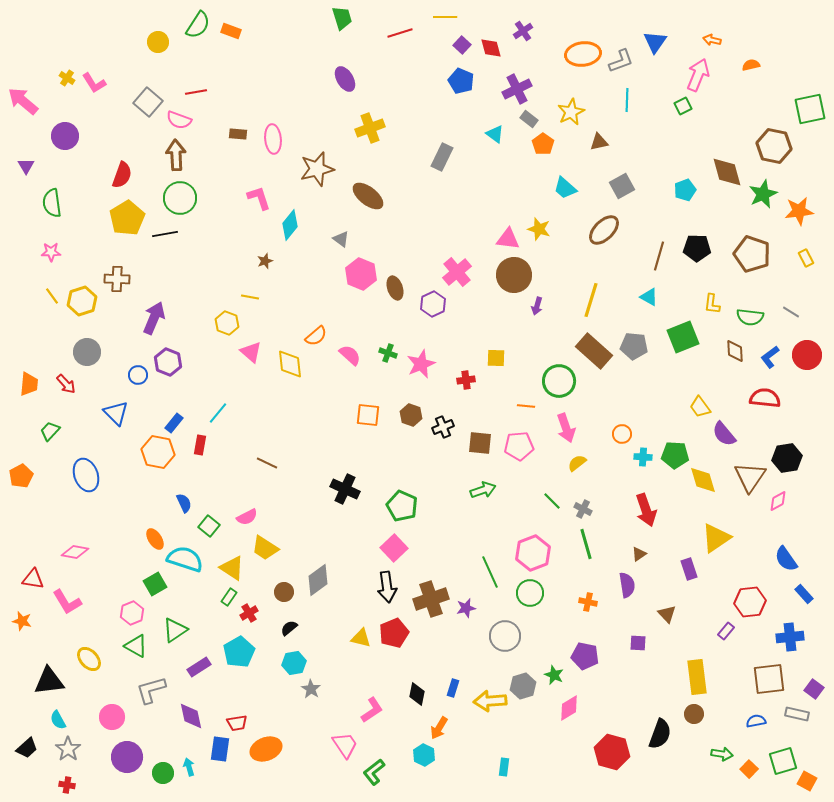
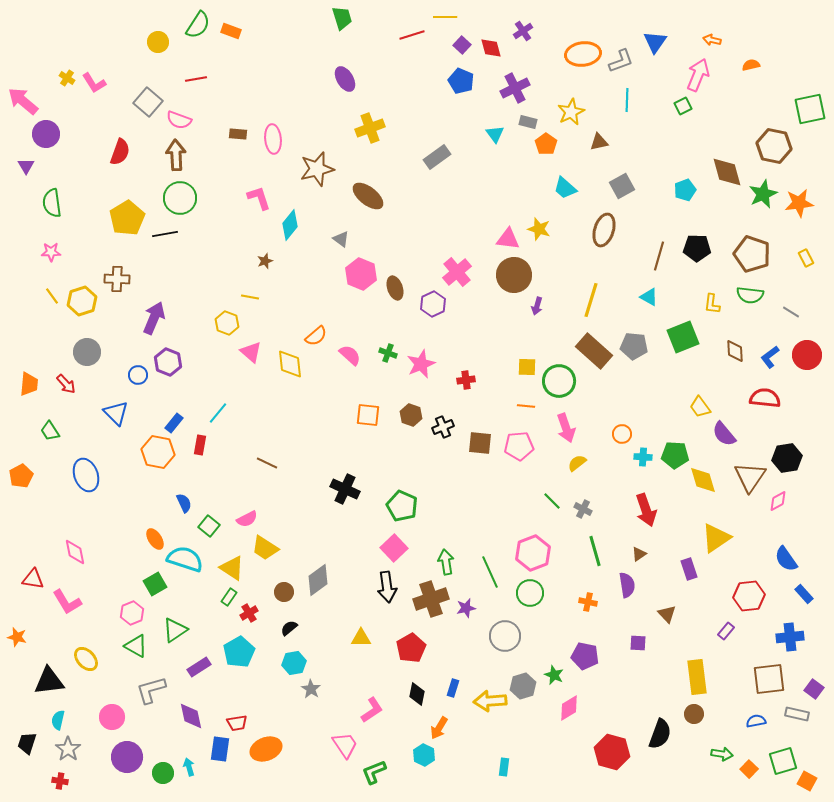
red line at (400, 33): moved 12 px right, 2 px down
purple cross at (517, 89): moved 2 px left, 1 px up
red line at (196, 92): moved 13 px up
gray rectangle at (529, 119): moved 1 px left, 3 px down; rotated 24 degrees counterclockwise
cyan triangle at (495, 134): rotated 18 degrees clockwise
purple circle at (65, 136): moved 19 px left, 2 px up
orange pentagon at (543, 144): moved 3 px right
gray rectangle at (442, 157): moved 5 px left; rotated 28 degrees clockwise
red semicircle at (122, 175): moved 2 px left, 23 px up
orange star at (799, 211): moved 8 px up
brown ellipse at (604, 230): rotated 28 degrees counterclockwise
green semicircle at (750, 317): moved 22 px up
yellow square at (496, 358): moved 31 px right, 9 px down
green trapezoid at (50, 431): rotated 75 degrees counterclockwise
green arrow at (483, 490): moved 37 px left, 72 px down; rotated 80 degrees counterclockwise
pink semicircle at (247, 517): moved 2 px down
green line at (586, 544): moved 9 px right, 7 px down
pink diamond at (75, 552): rotated 68 degrees clockwise
red hexagon at (750, 602): moved 1 px left, 6 px up
orange star at (22, 621): moved 5 px left, 16 px down
red pentagon at (394, 633): moved 17 px right, 15 px down; rotated 8 degrees counterclockwise
yellow triangle at (361, 638): rotated 15 degrees counterclockwise
yellow ellipse at (89, 659): moved 3 px left
cyan semicircle at (58, 720): rotated 42 degrees clockwise
black trapezoid at (27, 748): moved 5 px up; rotated 150 degrees clockwise
green L-shape at (374, 772): rotated 16 degrees clockwise
red cross at (67, 785): moved 7 px left, 4 px up
